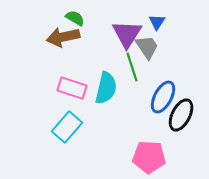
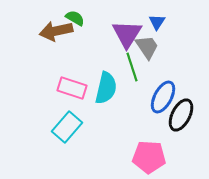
brown arrow: moved 7 px left, 6 px up
